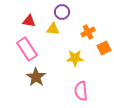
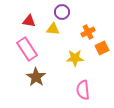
orange square: moved 2 px left
pink semicircle: moved 2 px right, 1 px up
